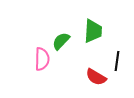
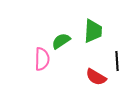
green semicircle: rotated 12 degrees clockwise
black line: rotated 12 degrees counterclockwise
